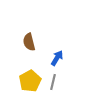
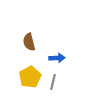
blue arrow: rotated 56 degrees clockwise
yellow pentagon: moved 4 px up
